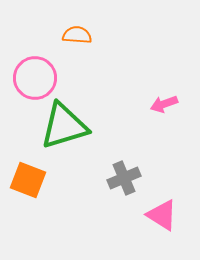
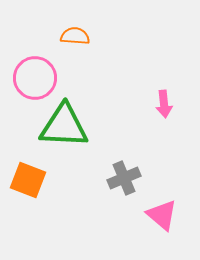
orange semicircle: moved 2 px left, 1 px down
pink arrow: rotated 76 degrees counterclockwise
green triangle: rotated 20 degrees clockwise
pink triangle: rotated 8 degrees clockwise
